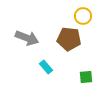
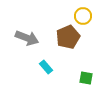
brown pentagon: moved 1 px left, 2 px up; rotated 30 degrees counterclockwise
green square: moved 1 px down; rotated 16 degrees clockwise
